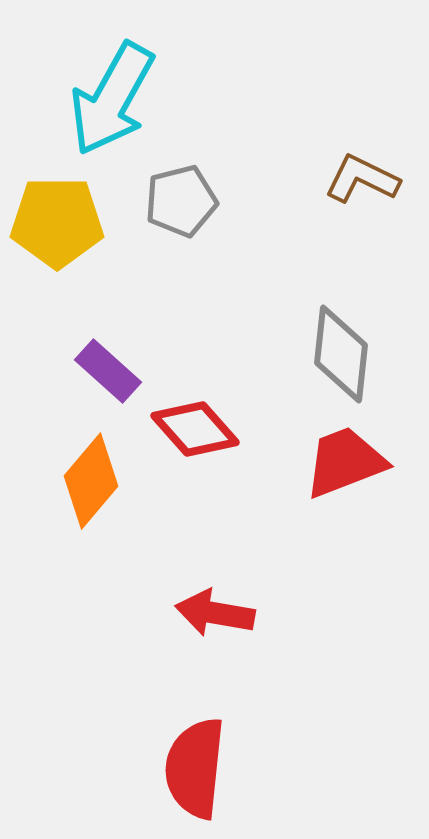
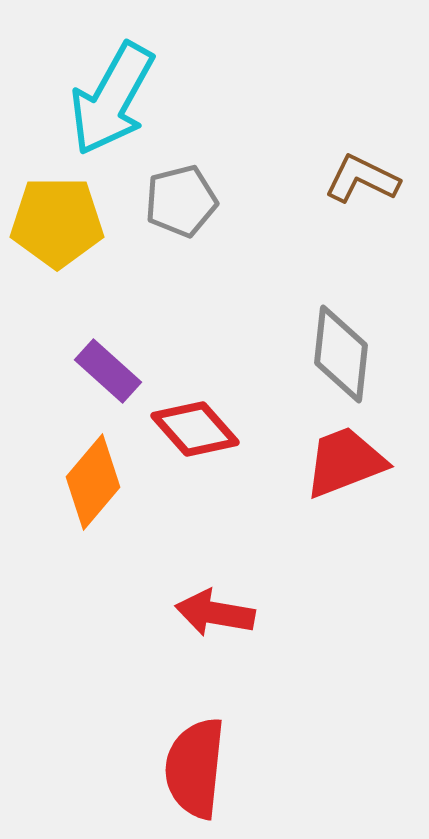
orange diamond: moved 2 px right, 1 px down
